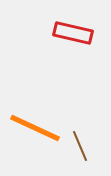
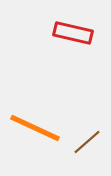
brown line: moved 7 px right, 4 px up; rotated 72 degrees clockwise
